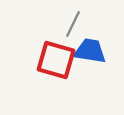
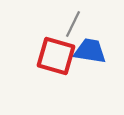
red square: moved 4 px up
